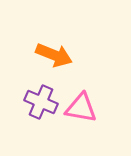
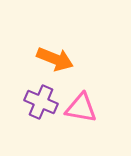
orange arrow: moved 1 px right, 4 px down
